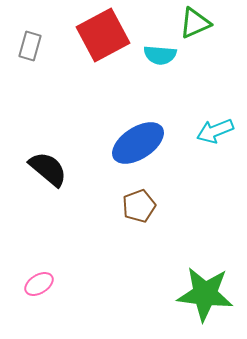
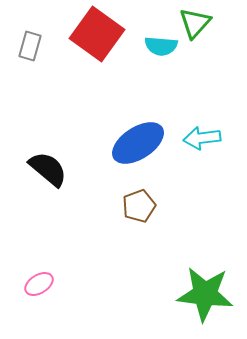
green triangle: rotated 24 degrees counterclockwise
red square: moved 6 px left, 1 px up; rotated 26 degrees counterclockwise
cyan semicircle: moved 1 px right, 9 px up
cyan arrow: moved 13 px left, 7 px down; rotated 15 degrees clockwise
